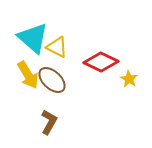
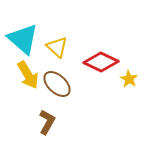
cyan triangle: moved 10 px left, 1 px down
yellow triangle: rotated 15 degrees clockwise
brown ellipse: moved 5 px right, 4 px down
brown L-shape: moved 2 px left
